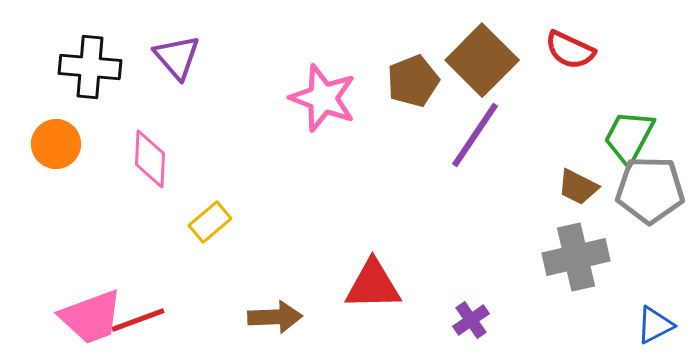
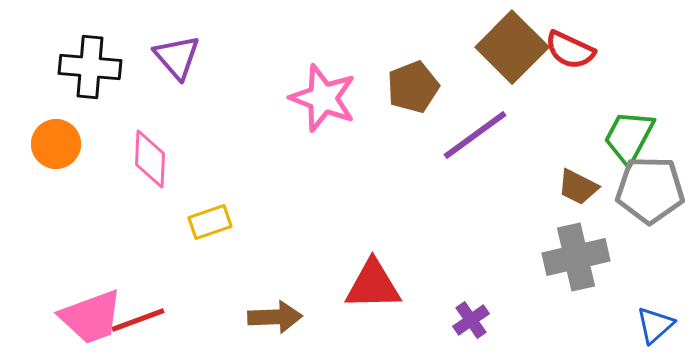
brown square: moved 30 px right, 13 px up
brown pentagon: moved 6 px down
purple line: rotated 20 degrees clockwise
yellow rectangle: rotated 21 degrees clockwise
blue triangle: rotated 15 degrees counterclockwise
